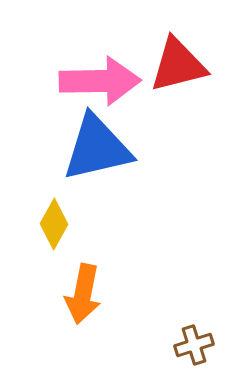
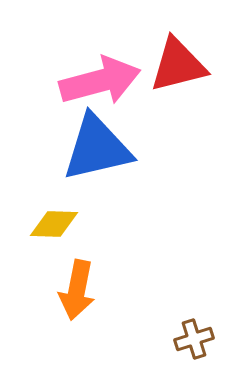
pink arrow: rotated 14 degrees counterclockwise
yellow diamond: rotated 63 degrees clockwise
orange arrow: moved 6 px left, 4 px up
brown cross: moved 6 px up
